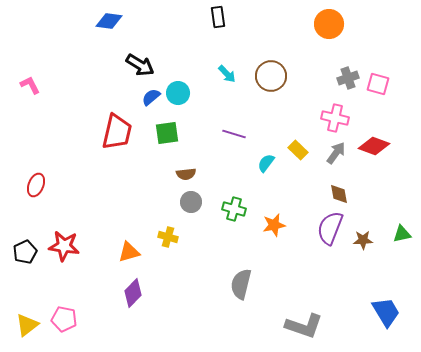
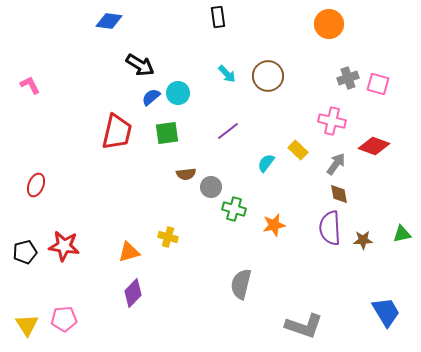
brown circle: moved 3 px left
pink cross: moved 3 px left, 3 px down
purple line: moved 6 px left, 3 px up; rotated 55 degrees counterclockwise
gray arrow: moved 11 px down
gray circle: moved 20 px right, 15 px up
purple semicircle: rotated 24 degrees counterclockwise
black pentagon: rotated 10 degrees clockwise
pink pentagon: rotated 15 degrees counterclockwise
yellow triangle: rotated 25 degrees counterclockwise
